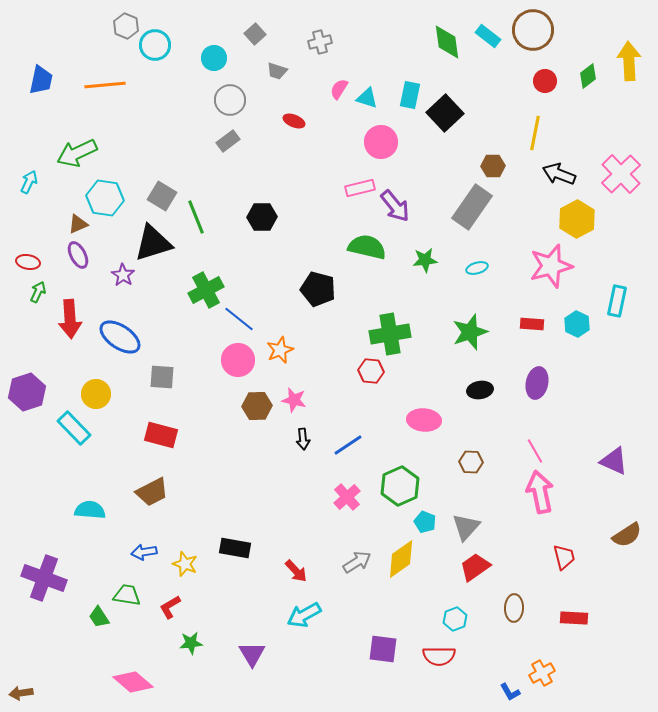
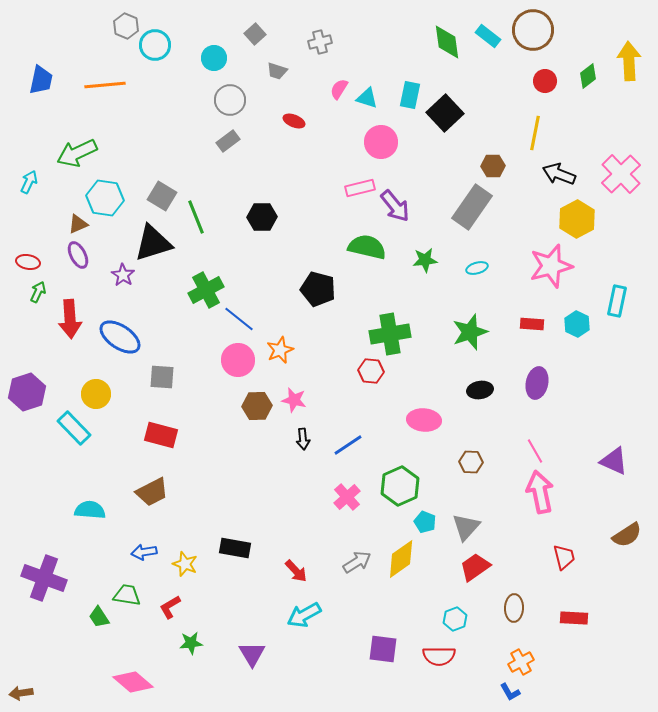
orange cross at (542, 673): moved 21 px left, 11 px up
